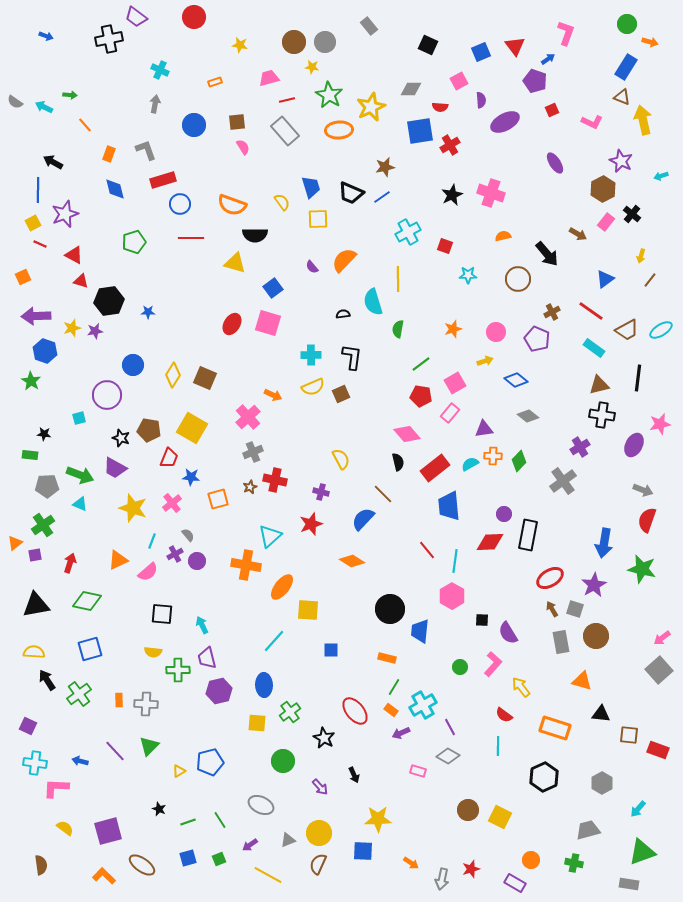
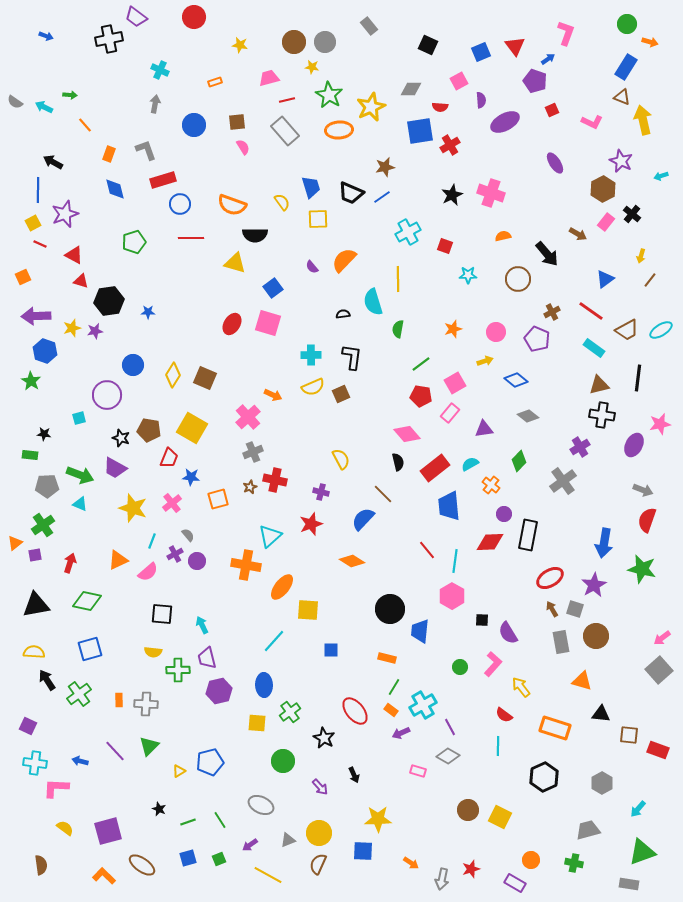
orange cross at (493, 456): moved 2 px left, 29 px down; rotated 36 degrees clockwise
